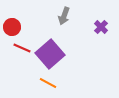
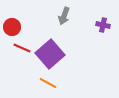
purple cross: moved 2 px right, 2 px up; rotated 32 degrees counterclockwise
